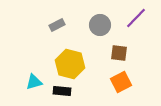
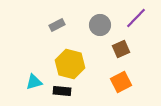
brown square: moved 2 px right, 4 px up; rotated 30 degrees counterclockwise
